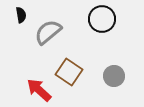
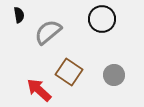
black semicircle: moved 2 px left
gray circle: moved 1 px up
